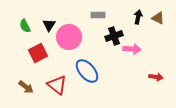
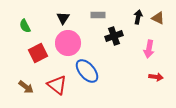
black triangle: moved 14 px right, 7 px up
pink circle: moved 1 px left, 6 px down
pink arrow: moved 17 px right; rotated 96 degrees clockwise
